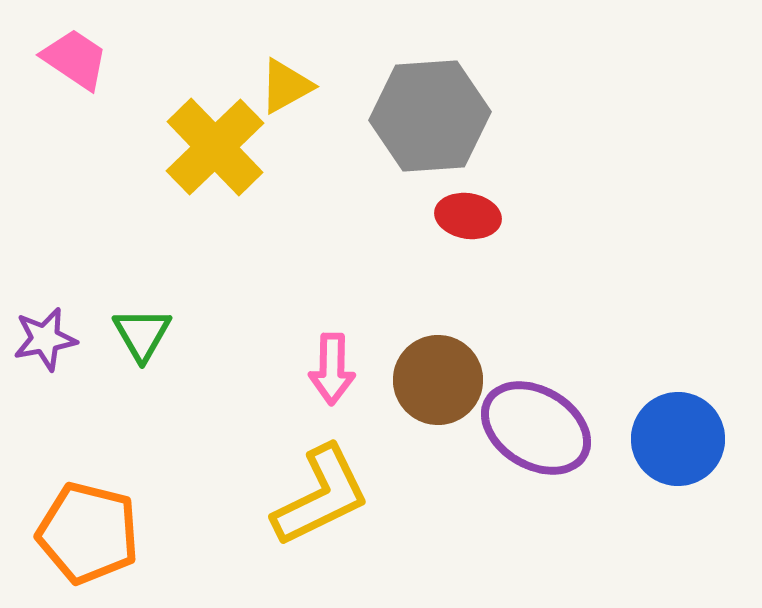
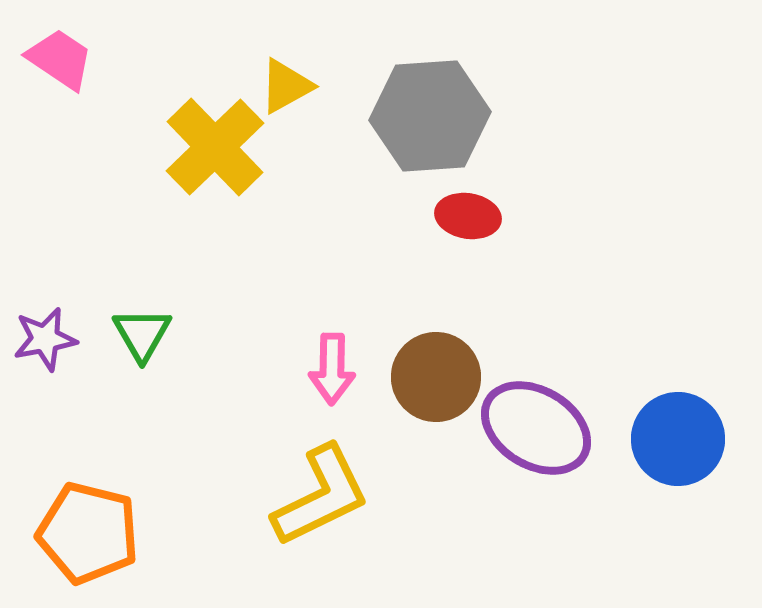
pink trapezoid: moved 15 px left
brown circle: moved 2 px left, 3 px up
